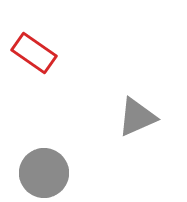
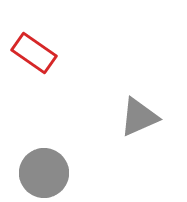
gray triangle: moved 2 px right
